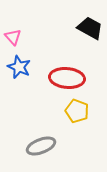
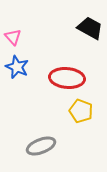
blue star: moved 2 px left
yellow pentagon: moved 4 px right
